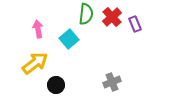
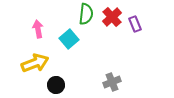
yellow arrow: rotated 16 degrees clockwise
